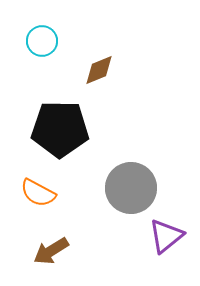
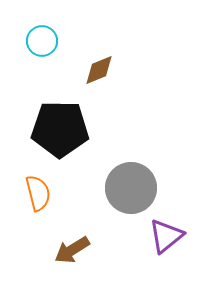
orange semicircle: rotated 132 degrees counterclockwise
brown arrow: moved 21 px right, 1 px up
